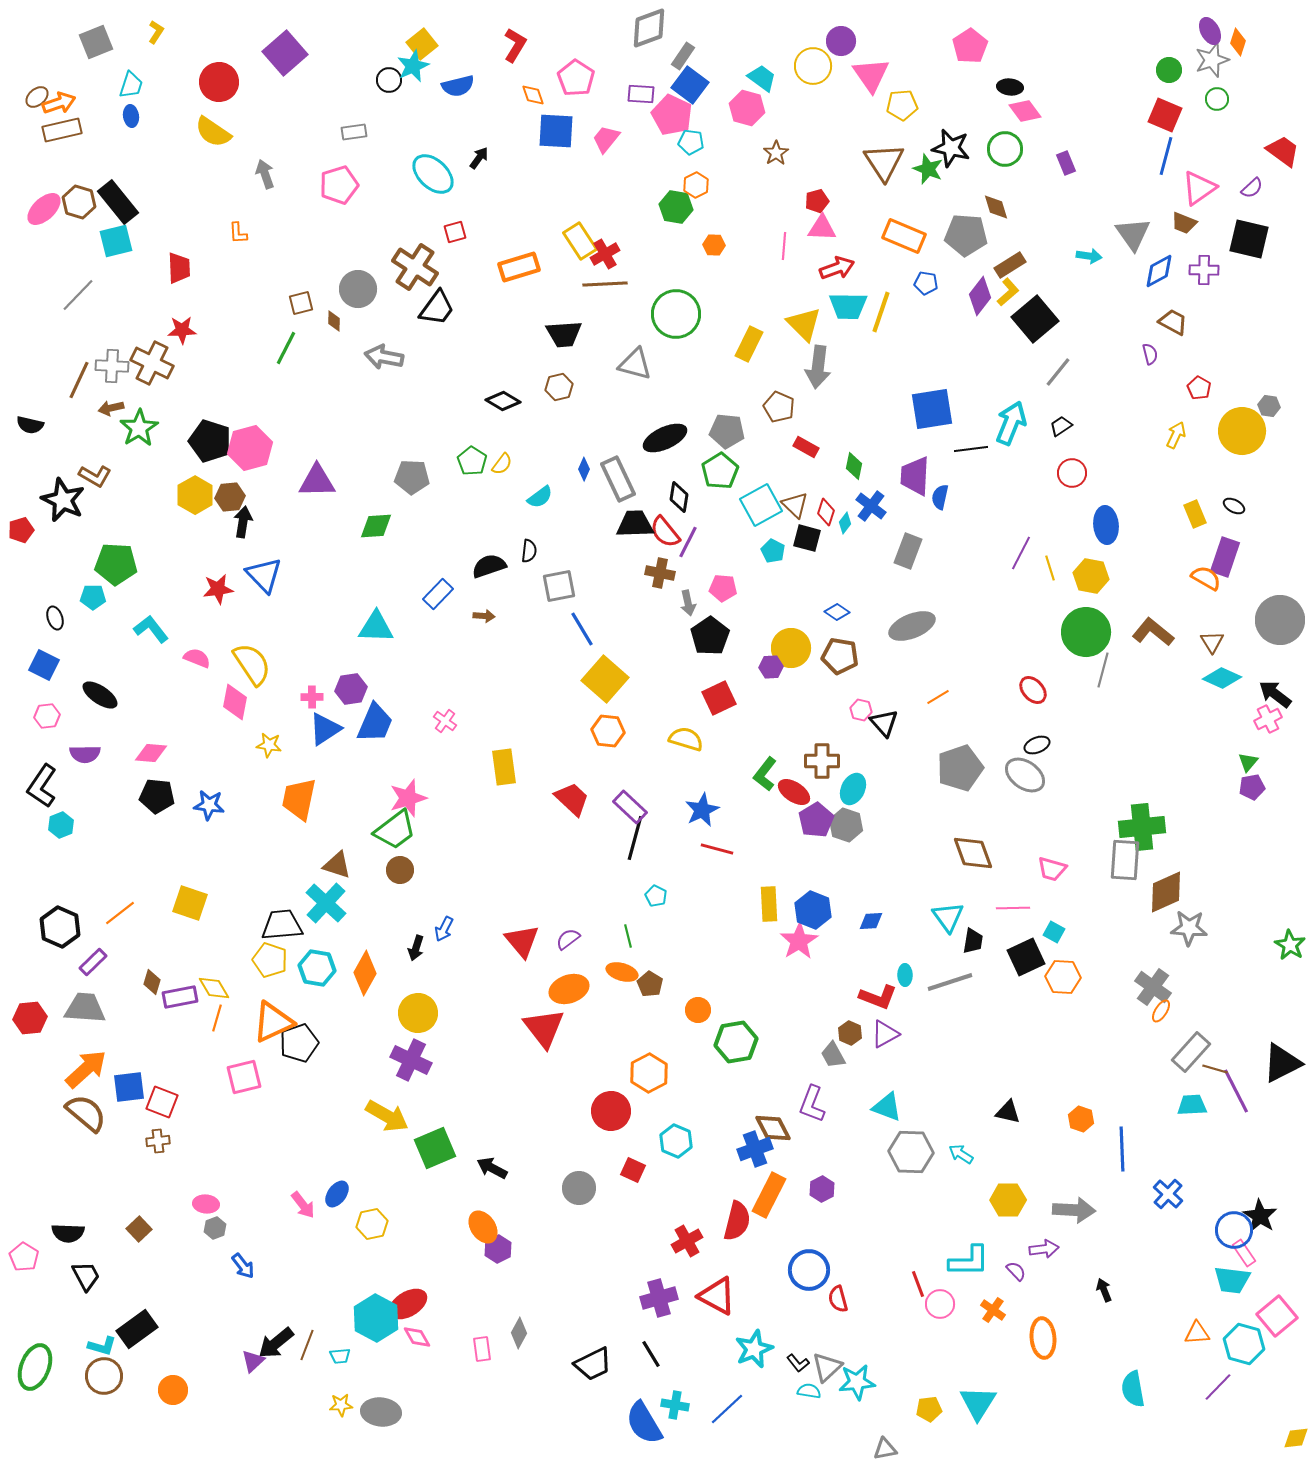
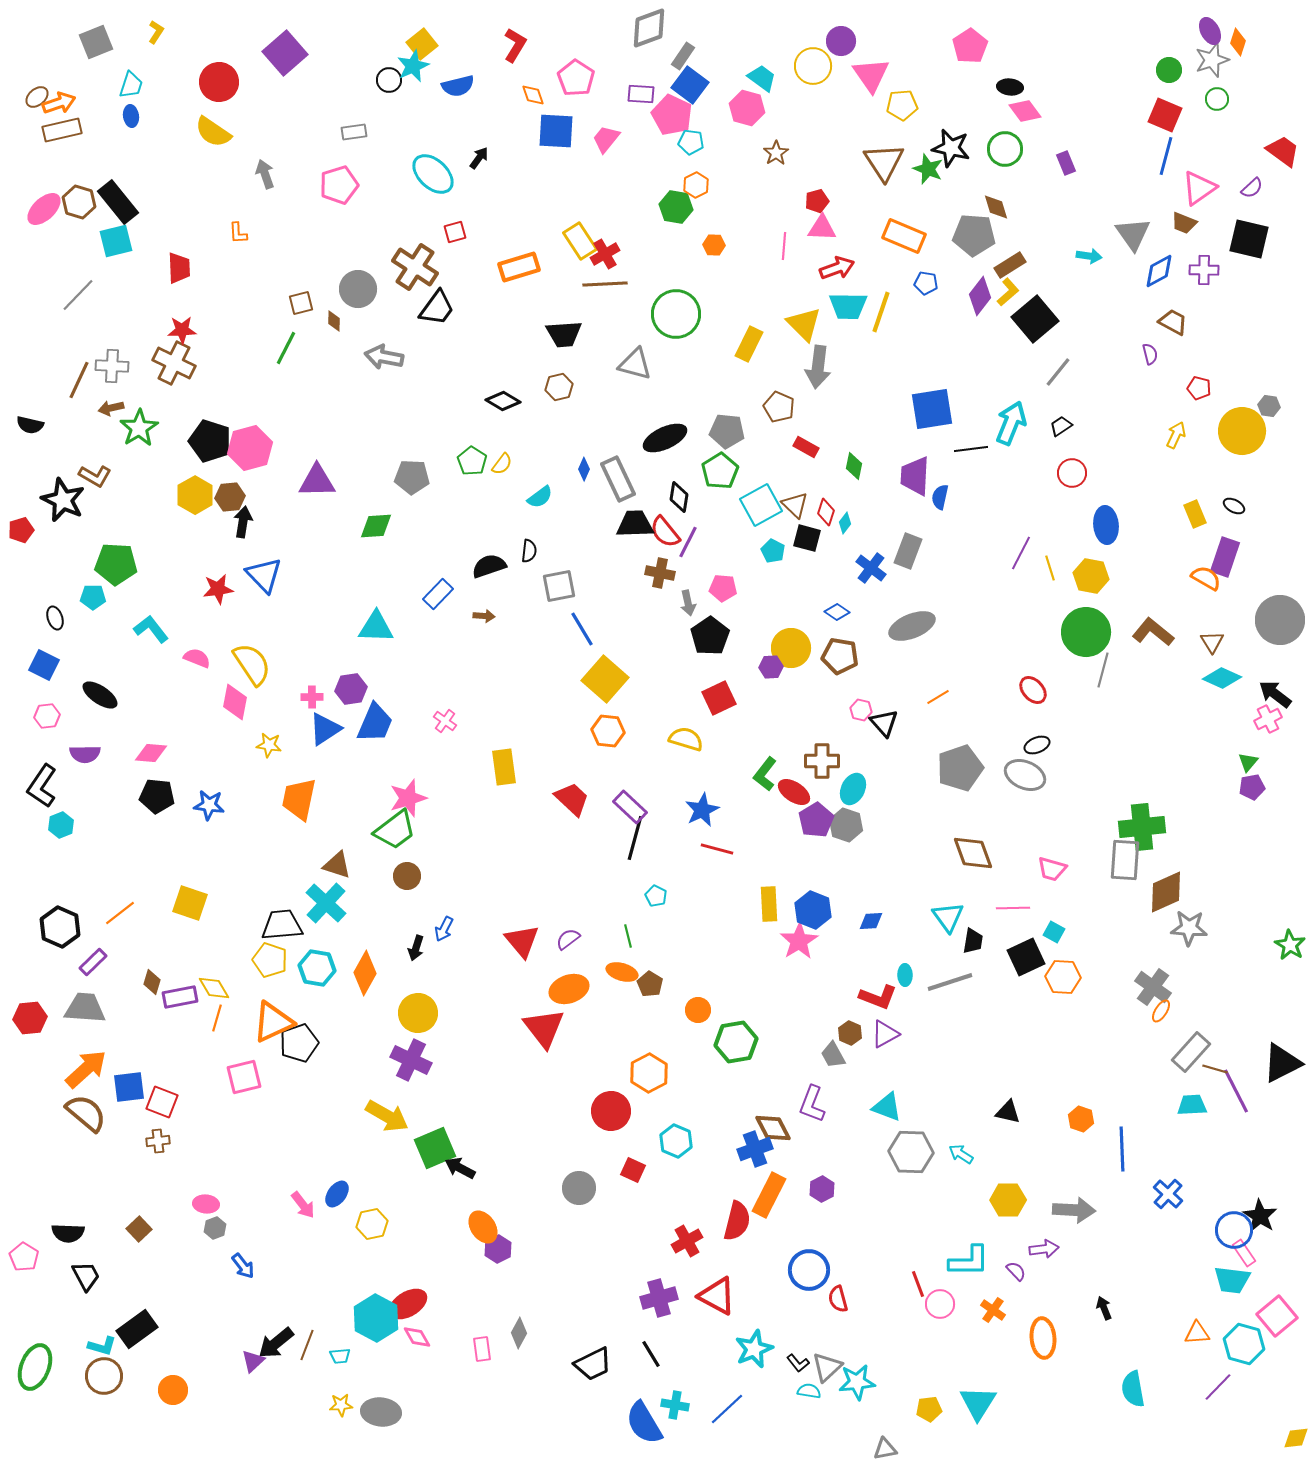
gray pentagon at (966, 235): moved 8 px right
brown cross at (152, 363): moved 22 px right
red pentagon at (1199, 388): rotated 15 degrees counterclockwise
blue cross at (871, 506): moved 62 px down
gray ellipse at (1025, 775): rotated 12 degrees counterclockwise
brown circle at (400, 870): moved 7 px right, 6 px down
black arrow at (492, 1168): moved 32 px left
black arrow at (1104, 1290): moved 18 px down
